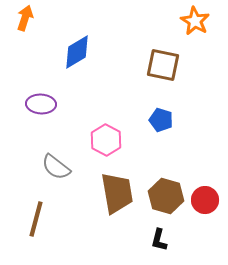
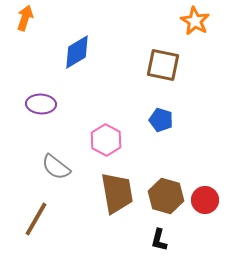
brown line: rotated 15 degrees clockwise
